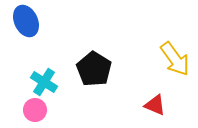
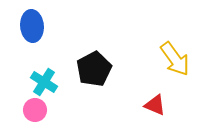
blue ellipse: moved 6 px right, 5 px down; rotated 20 degrees clockwise
black pentagon: rotated 12 degrees clockwise
